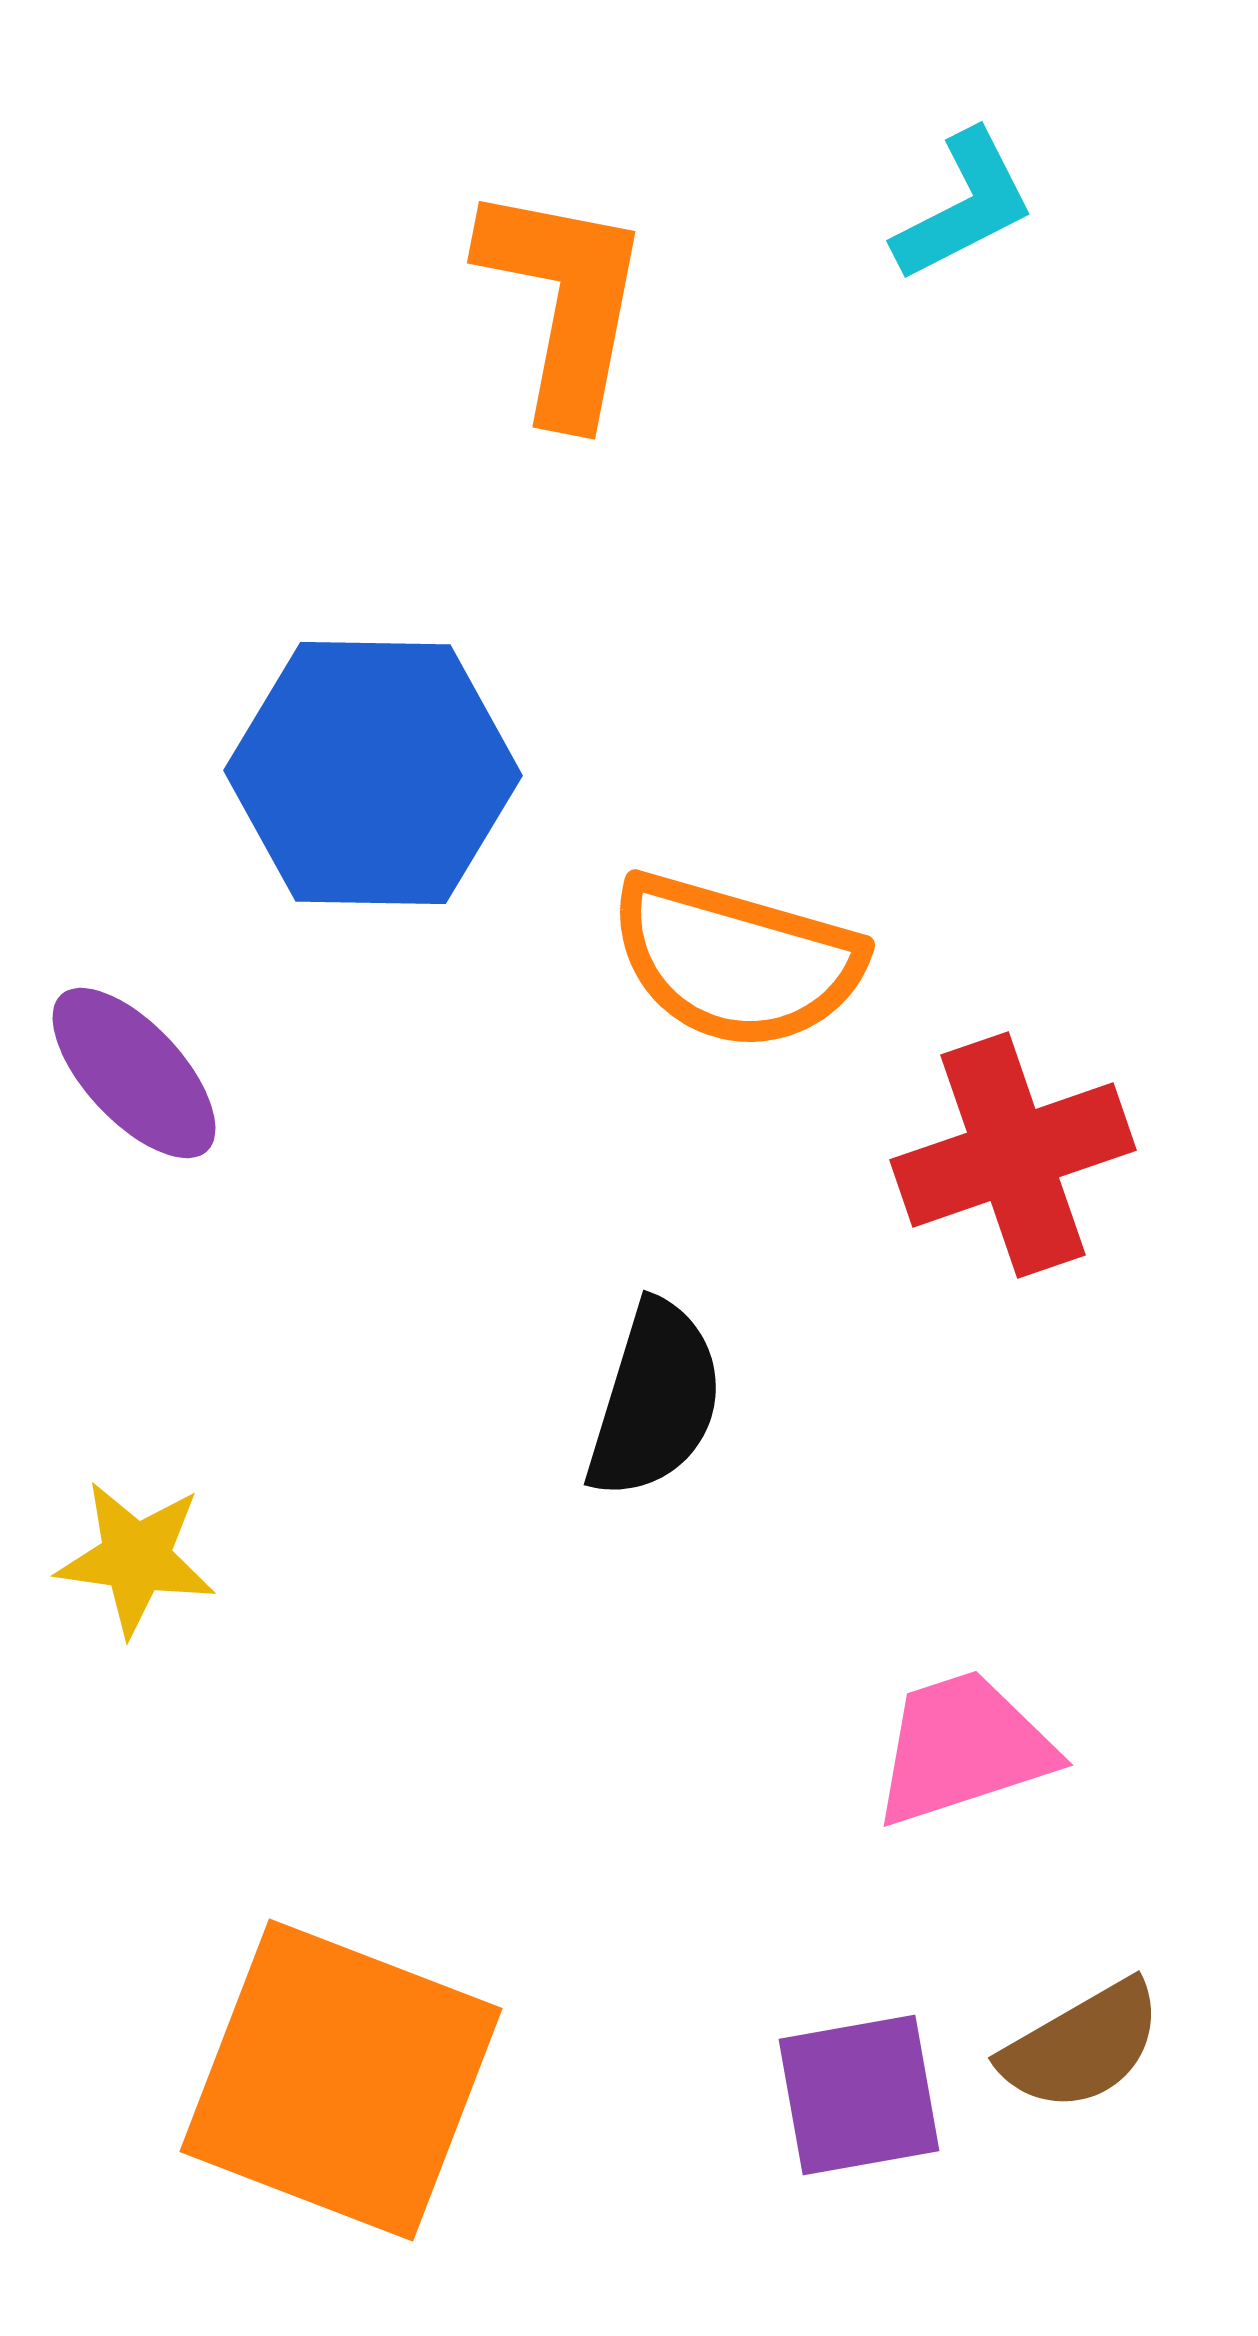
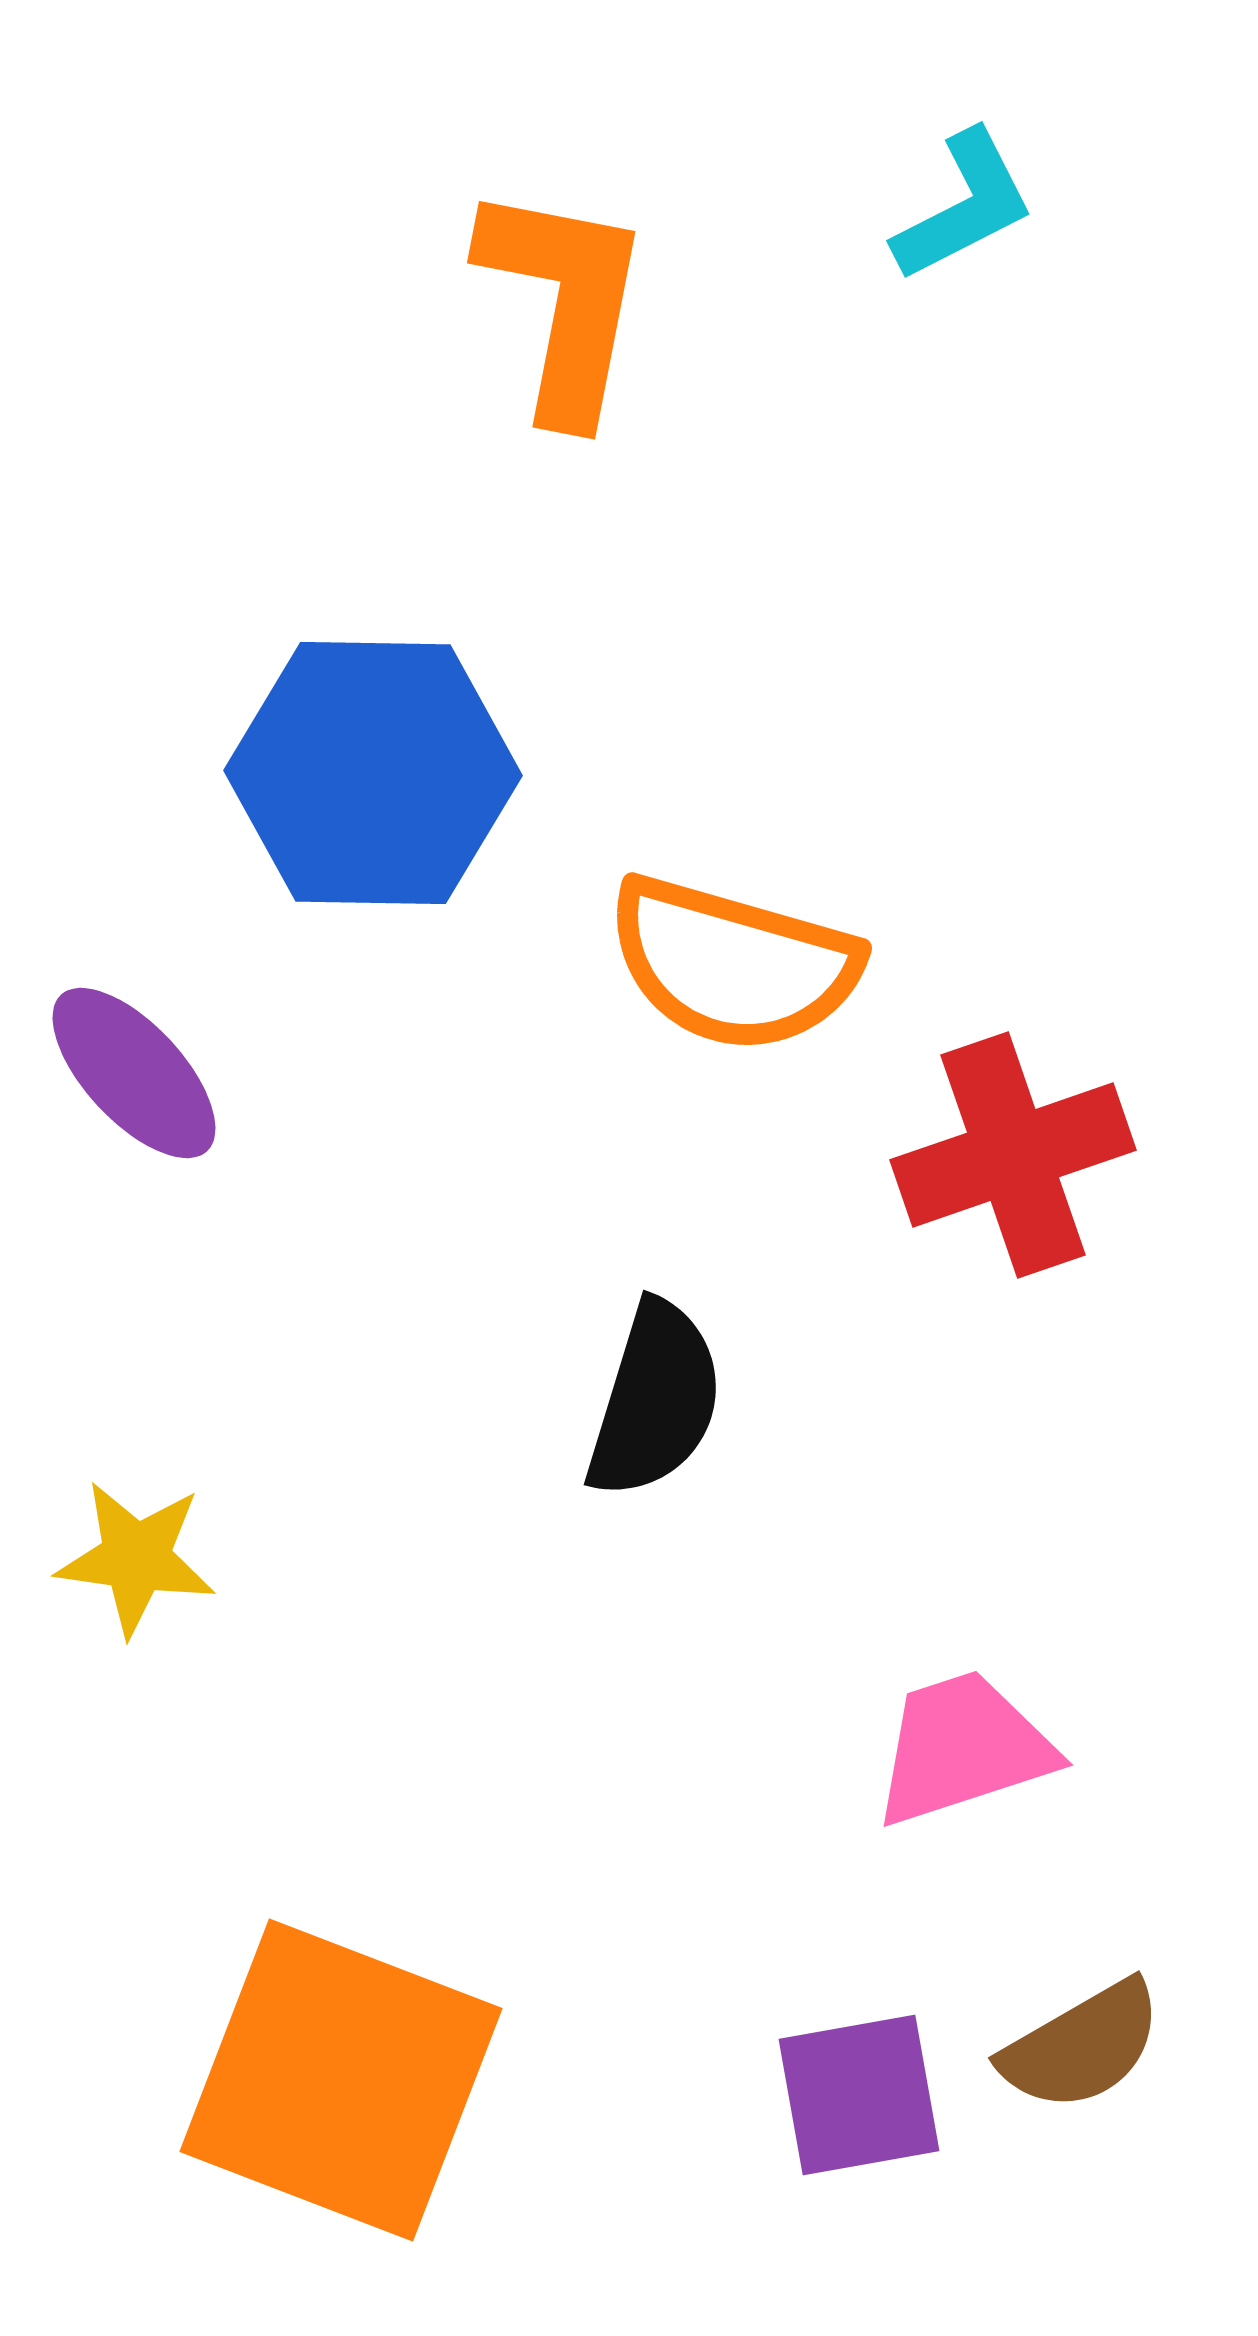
orange semicircle: moved 3 px left, 3 px down
